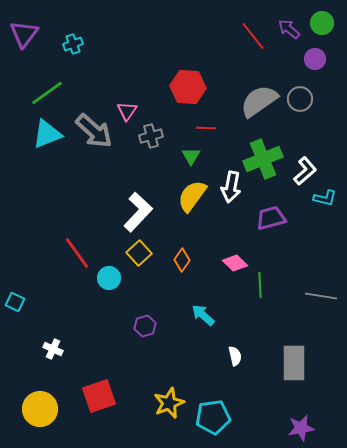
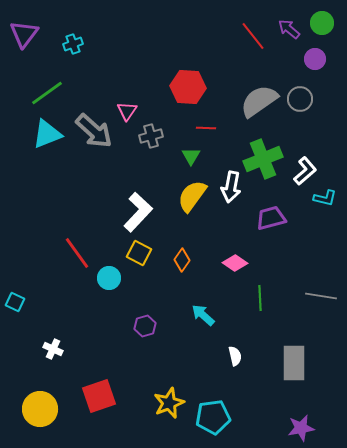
yellow square at (139, 253): rotated 20 degrees counterclockwise
pink diamond at (235, 263): rotated 10 degrees counterclockwise
green line at (260, 285): moved 13 px down
